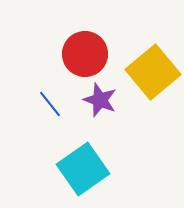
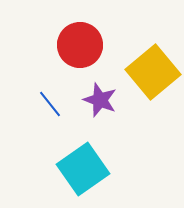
red circle: moved 5 px left, 9 px up
